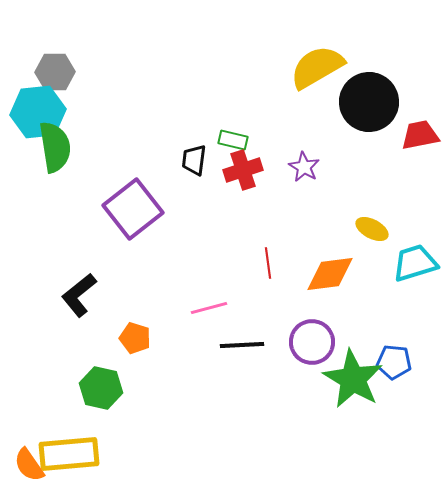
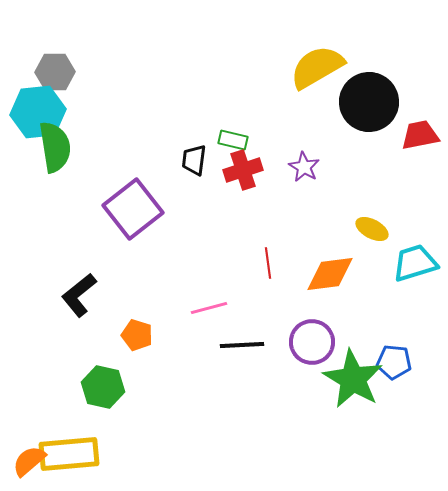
orange pentagon: moved 2 px right, 3 px up
green hexagon: moved 2 px right, 1 px up
orange semicircle: moved 4 px up; rotated 84 degrees clockwise
